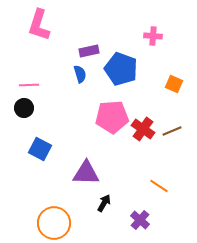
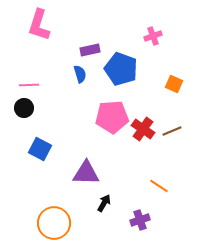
pink cross: rotated 24 degrees counterclockwise
purple rectangle: moved 1 px right, 1 px up
purple cross: rotated 30 degrees clockwise
